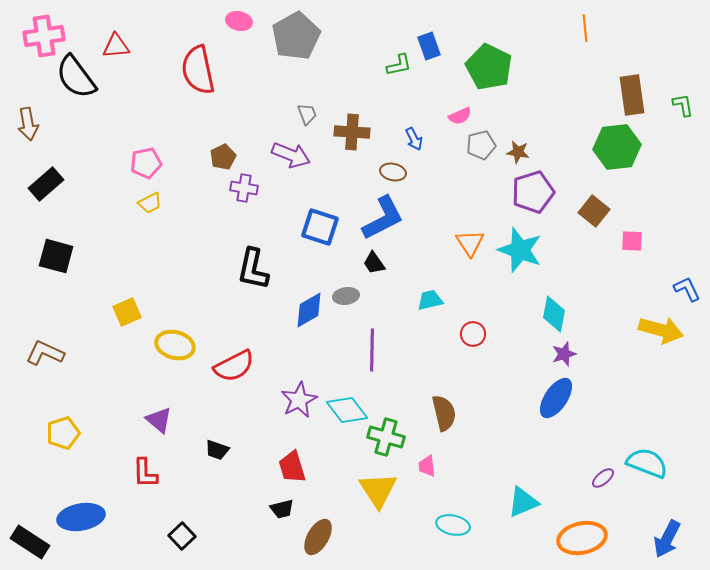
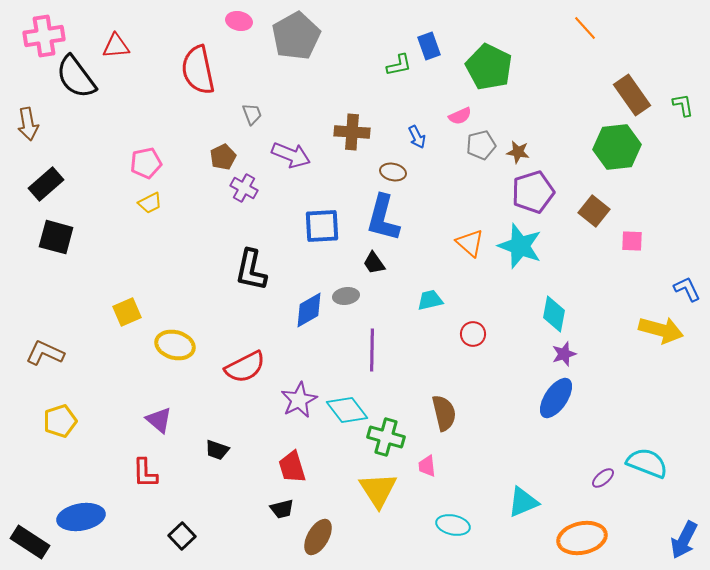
orange line at (585, 28): rotated 36 degrees counterclockwise
brown rectangle at (632, 95): rotated 27 degrees counterclockwise
gray trapezoid at (307, 114): moved 55 px left
blue arrow at (414, 139): moved 3 px right, 2 px up
purple cross at (244, 188): rotated 20 degrees clockwise
blue L-shape at (383, 218): rotated 132 degrees clockwise
blue square at (320, 227): moved 2 px right, 1 px up; rotated 21 degrees counterclockwise
orange triangle at (470, 243): rotated 16 degrees counterclockwise
cyan star at (520, 250): moved 4 px up
black square at (56, 256): moved 19 px up
black L-shape at (253, 269): moved 2 px left, 1 px down
red semicircle at (234, 366): moved 11 px right, 1 px down
yellow pentagon at (63, 433): moved 3 px left, 12 px up
blue arrow at (667, 539): moved 17 px right, 1 px down
